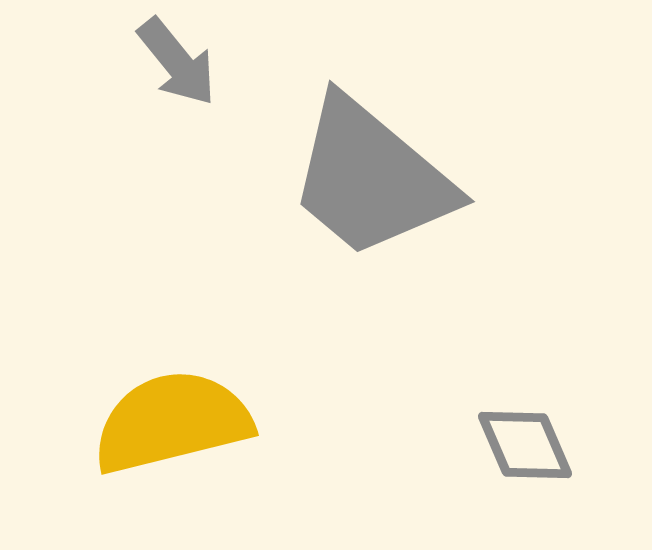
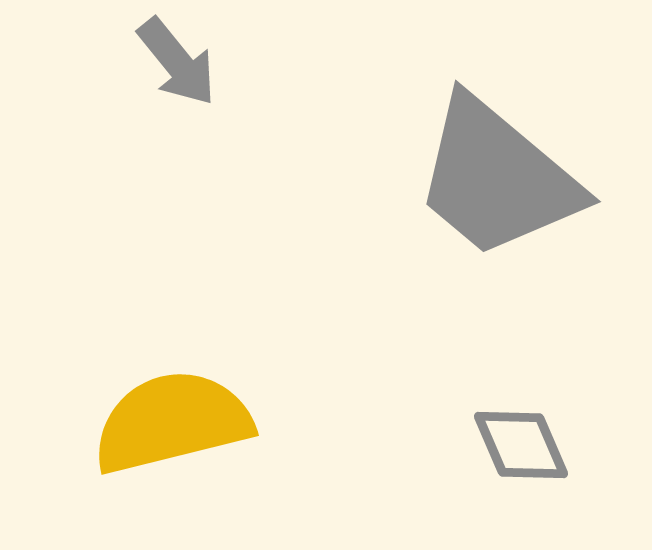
gray trapezoid: moved 126 px right
gray diamond: moved 4 px left
